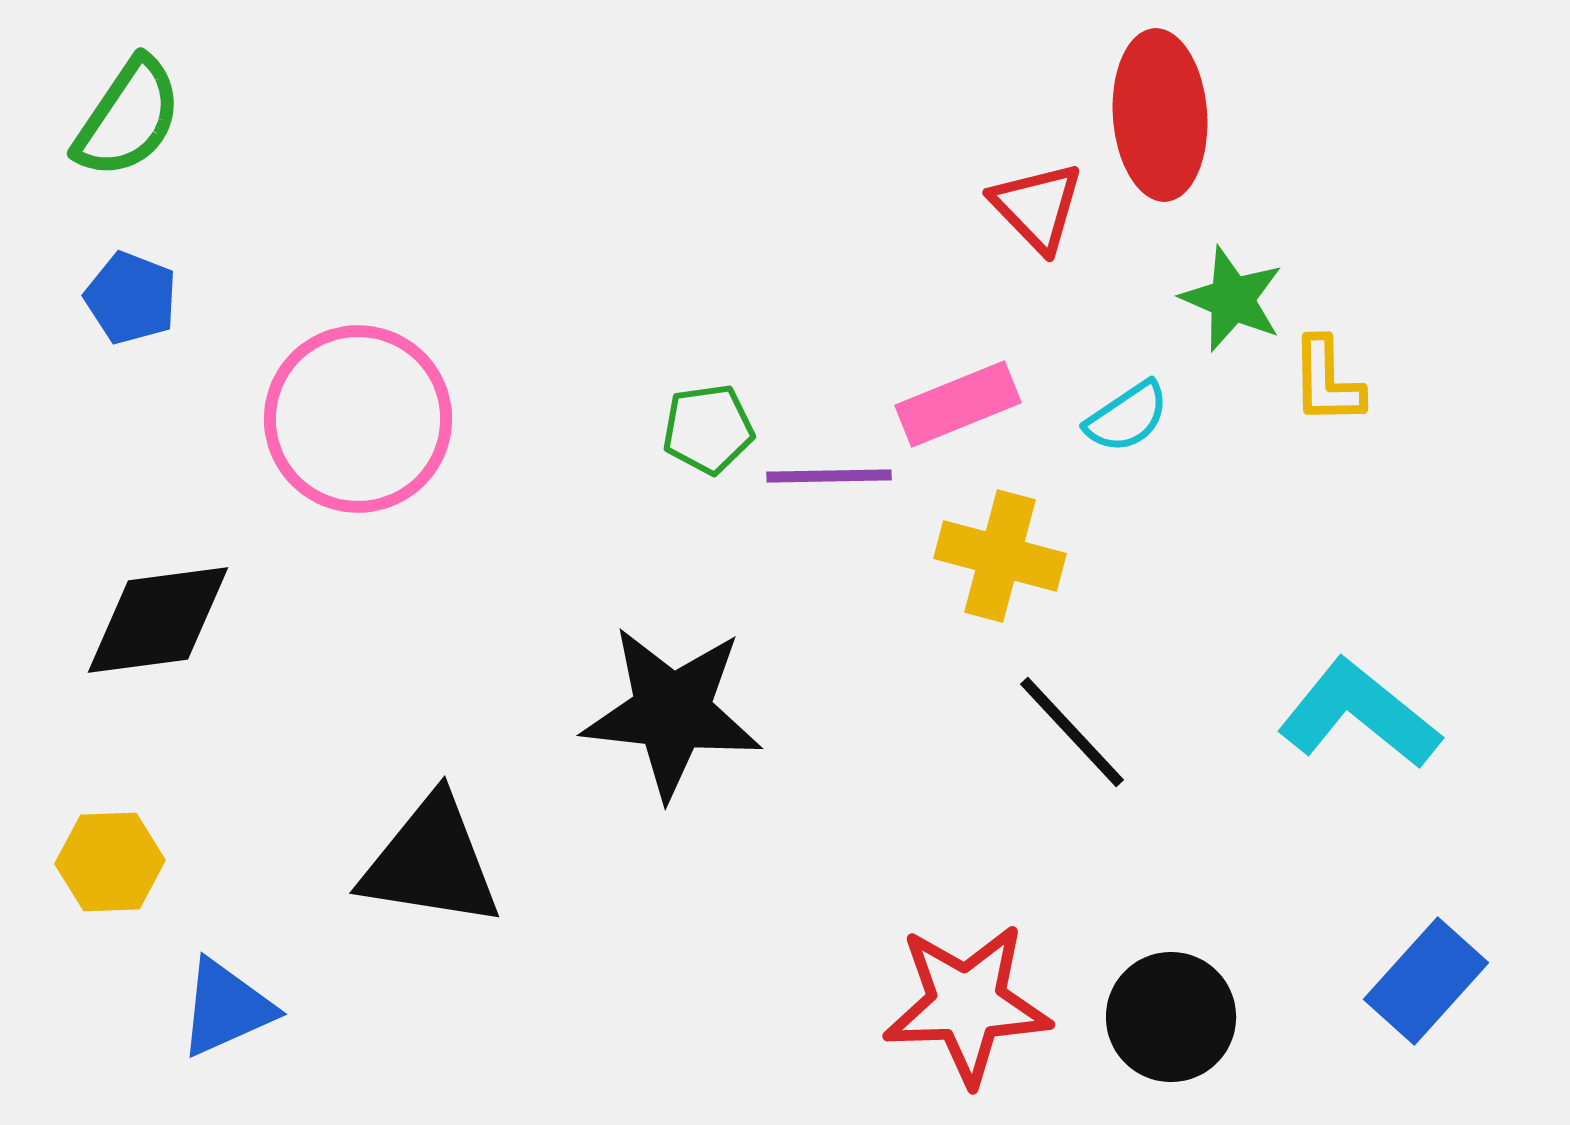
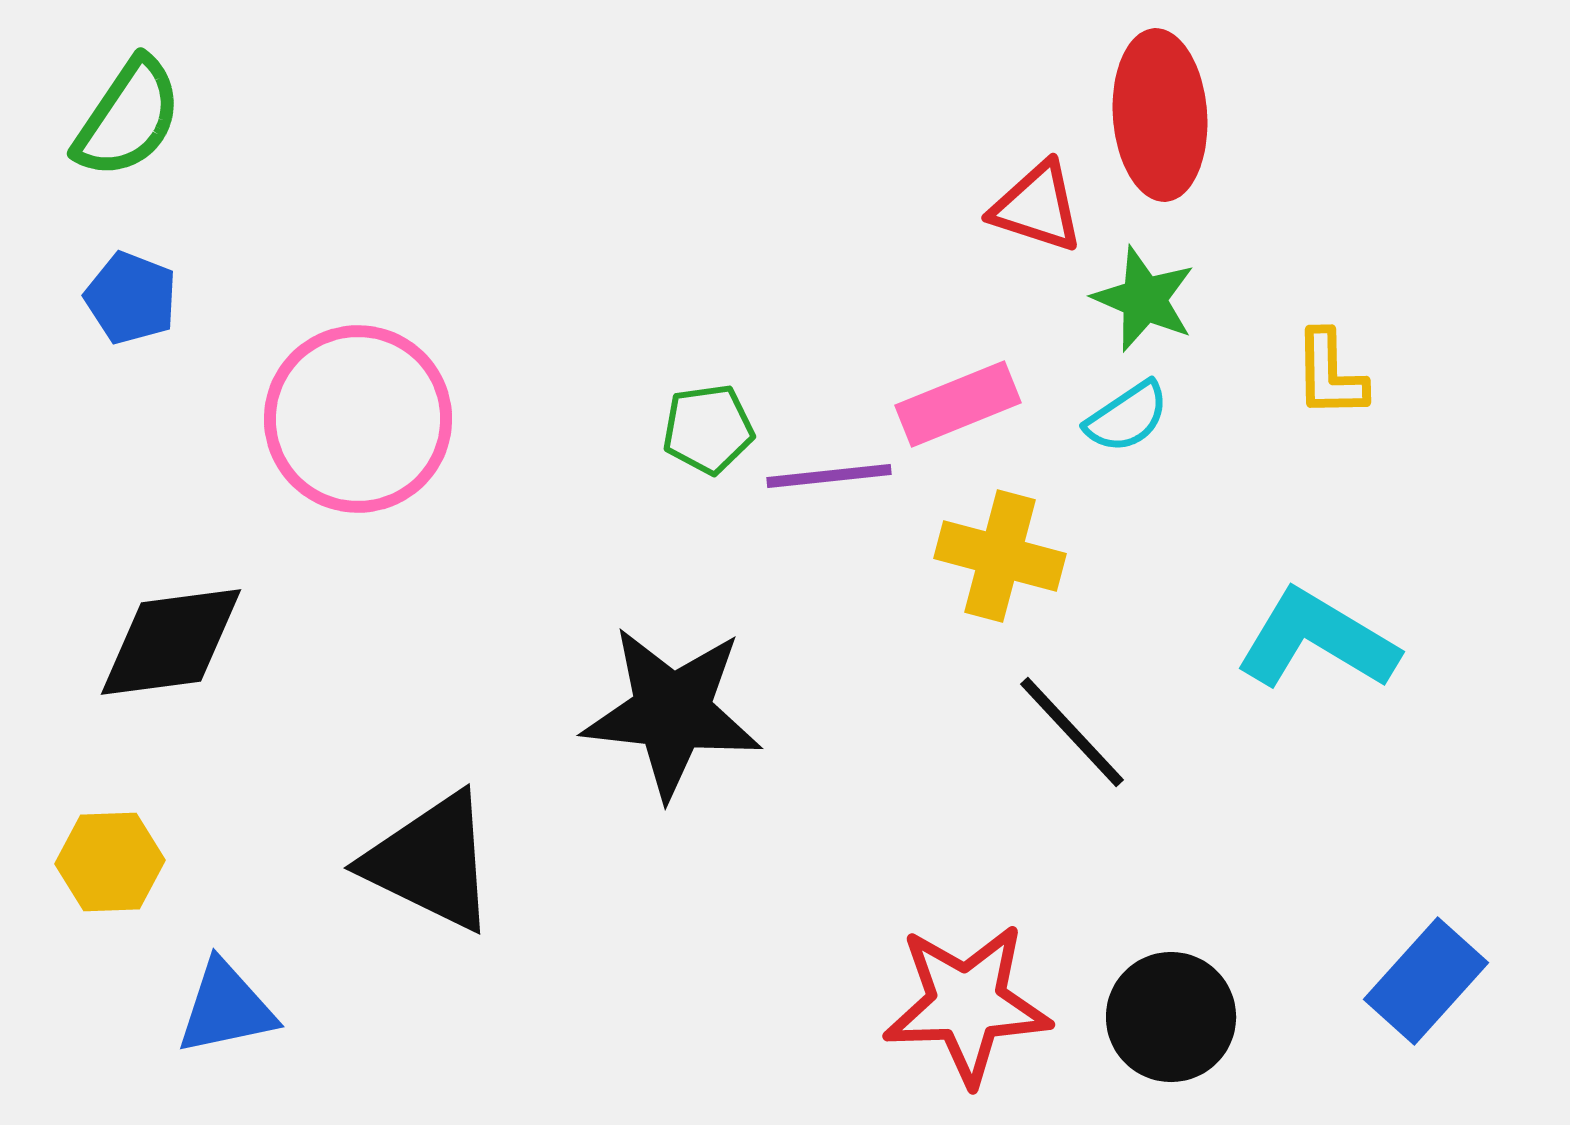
red triangle: rotated 28 degrees counterclockwise
green star: moved 88 px left
yellow L-shape: moved 3 px right, 7 px up
purple line: rotated 5 degrees counterclockwise
black diamond: moved 13 px right, 22 px down
cyan L-shape: moved 42 px left, 74 px up; rotated 8 degrees counterclockwise
black triangle: rotated 17 degrees clockwise
blue triangle: rotated 12 degrees clockwise
